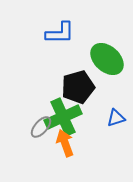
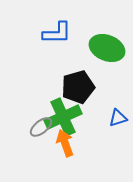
blue L-shape: moved 3 px left
green ellipse: moved 11 px up; rotated 20 degrees counterclockwise
blue triangle: moved 2 px right
gray ellipse: rotated 10 degrees clockwise
